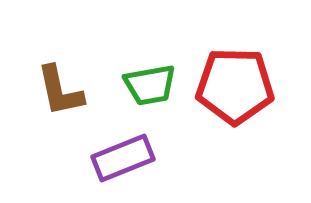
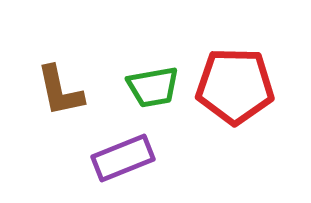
green trapezoid: moved 3 px right, 2 px down
